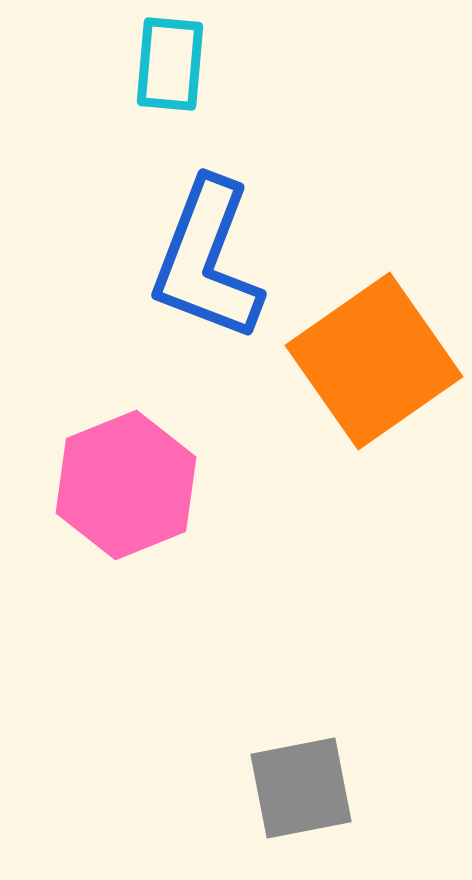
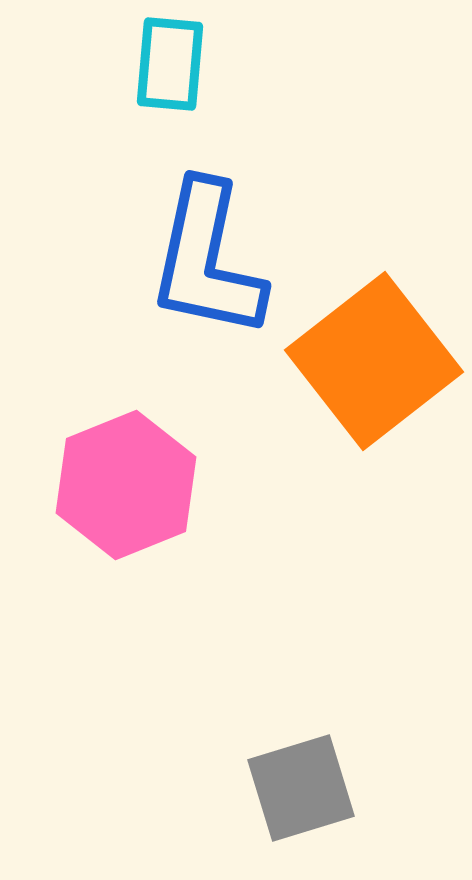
blue L-shape: rotated 9 degrees counterclockwise
orange square: rotated 3 degrees counterclockwise
gray square: rotated 6 degrees counterclockwise
